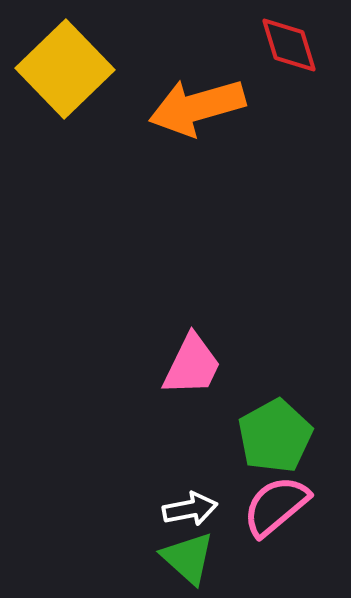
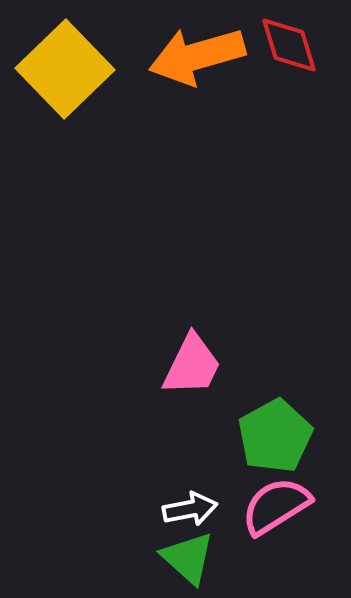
orange arrow: moved 51 px up
pink semicircle: rotated 8 degrees clockwise
